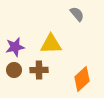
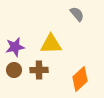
orange diamond: moved 2 px left
